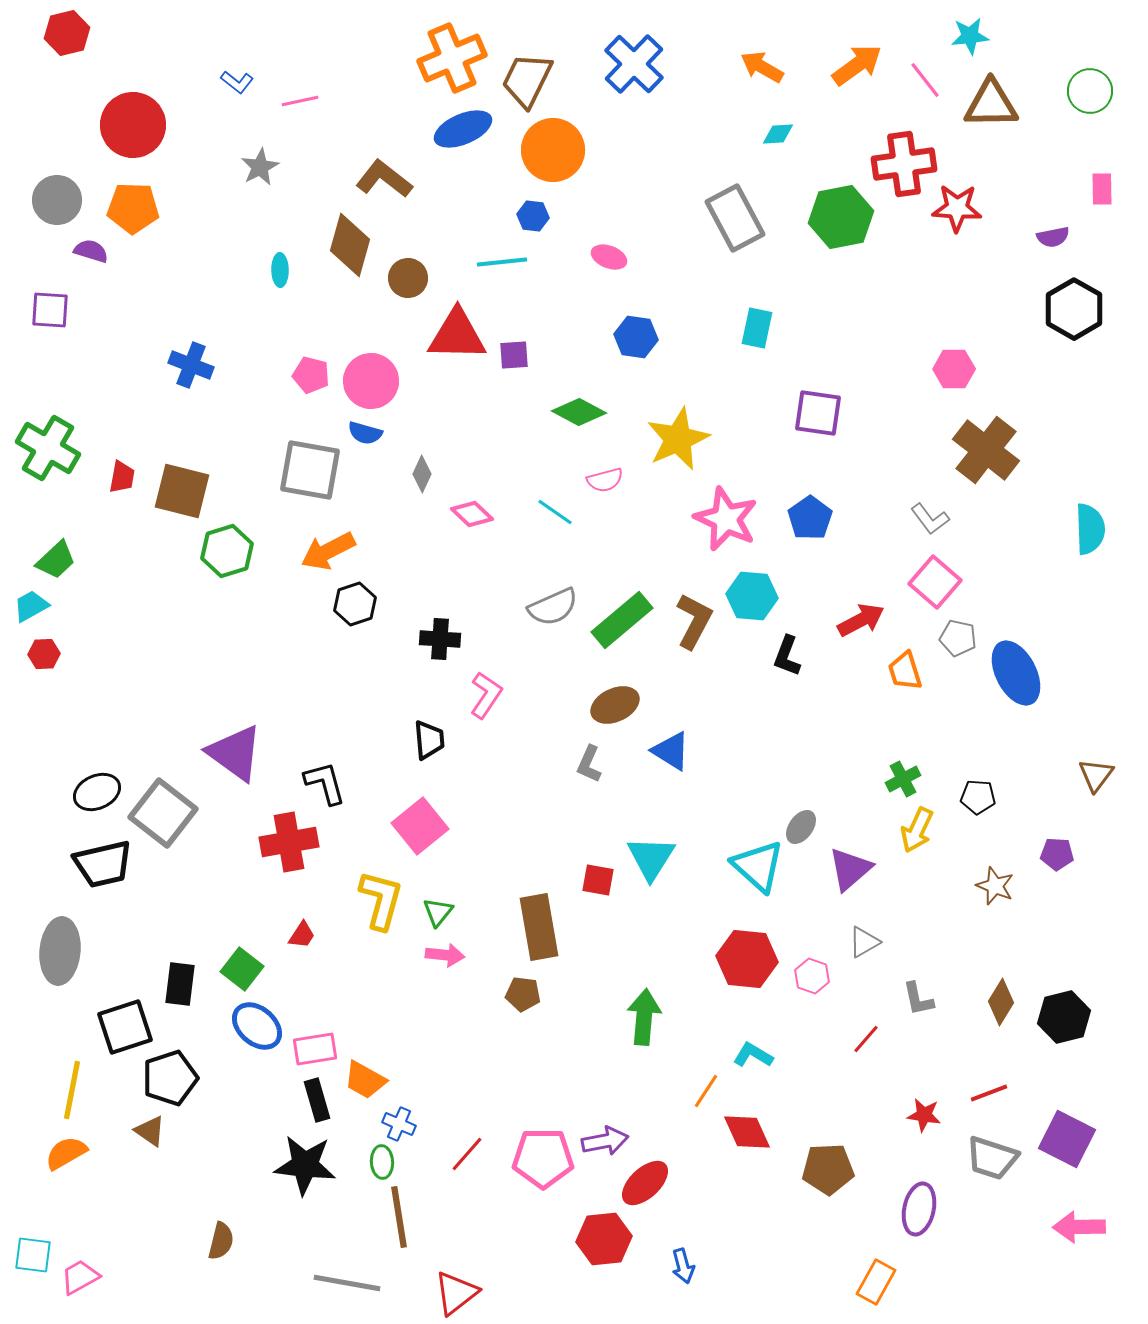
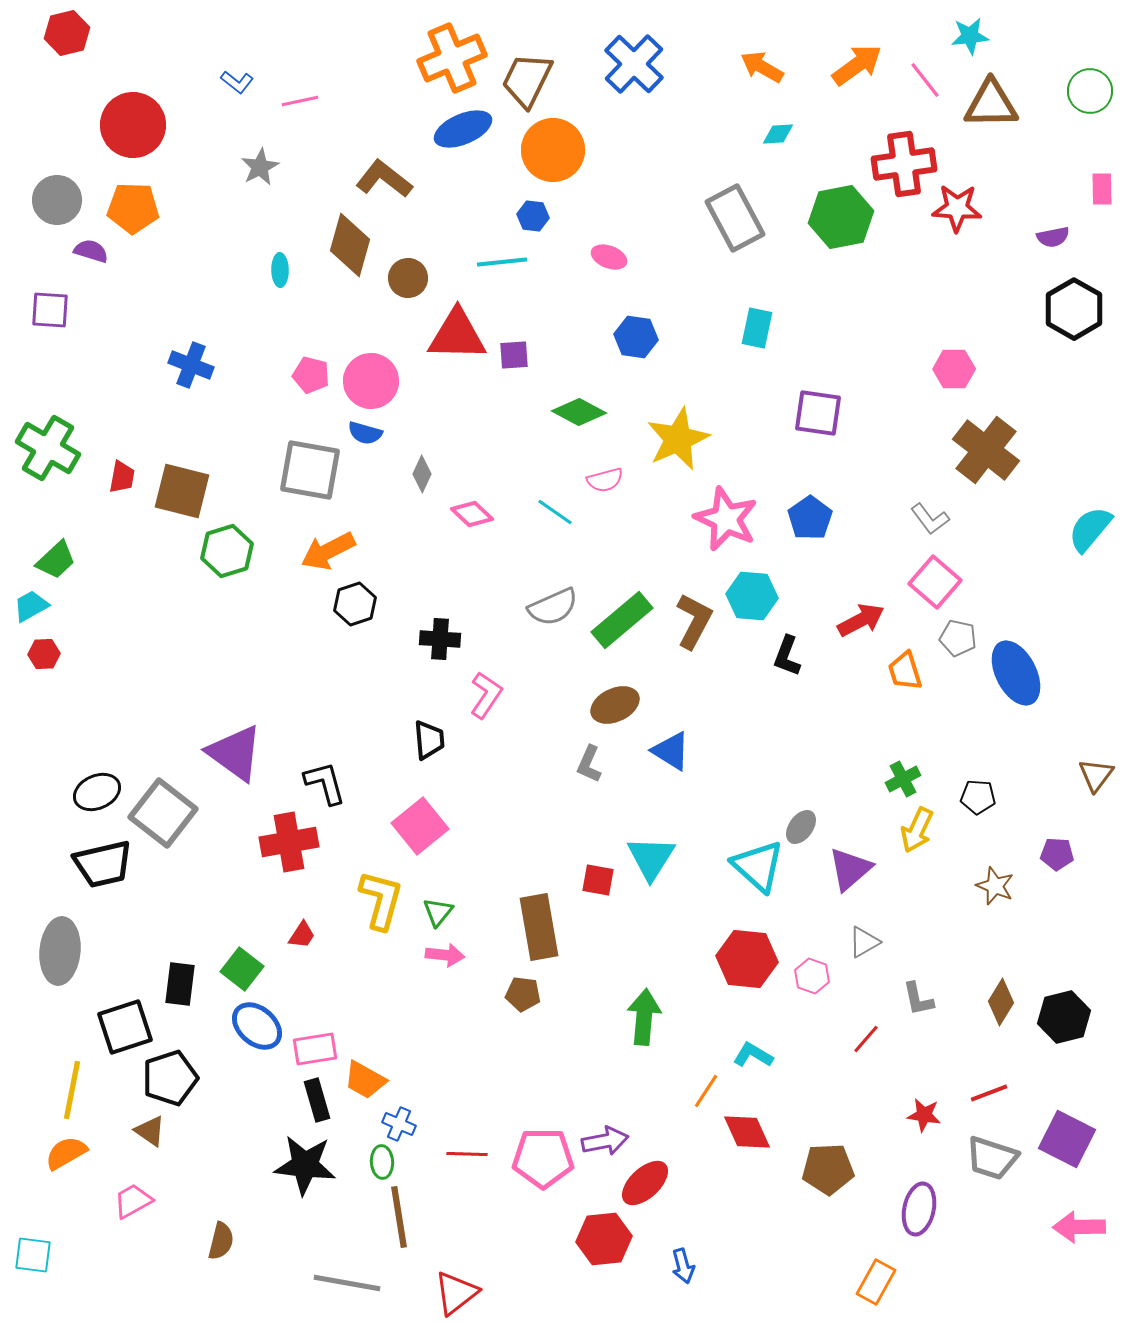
cyan semicircle at (1090, 529): rotated 138 degrees counterclockwise
red line at (467, 1154): rotated 51 degrees clockwise
pink trapezoid at (80, 1277): moved 53 px right, 76 px up
